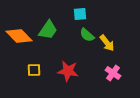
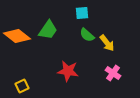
cyan square: moved 2 px right, 1 px up
orange diamond: moved 2 px left; rotated 8 degrees counterclockwise
yellow square: moved 12 px left, 16 px down; rotated 24 degrees counterclockwise
